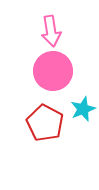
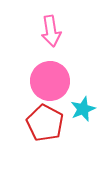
pink circle: moved 3 px left, 10 px down
